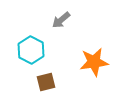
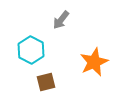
gray arrow: rotated 12 degrees counterclockwise
orange star: rotated 16 degrees counterclockwise
